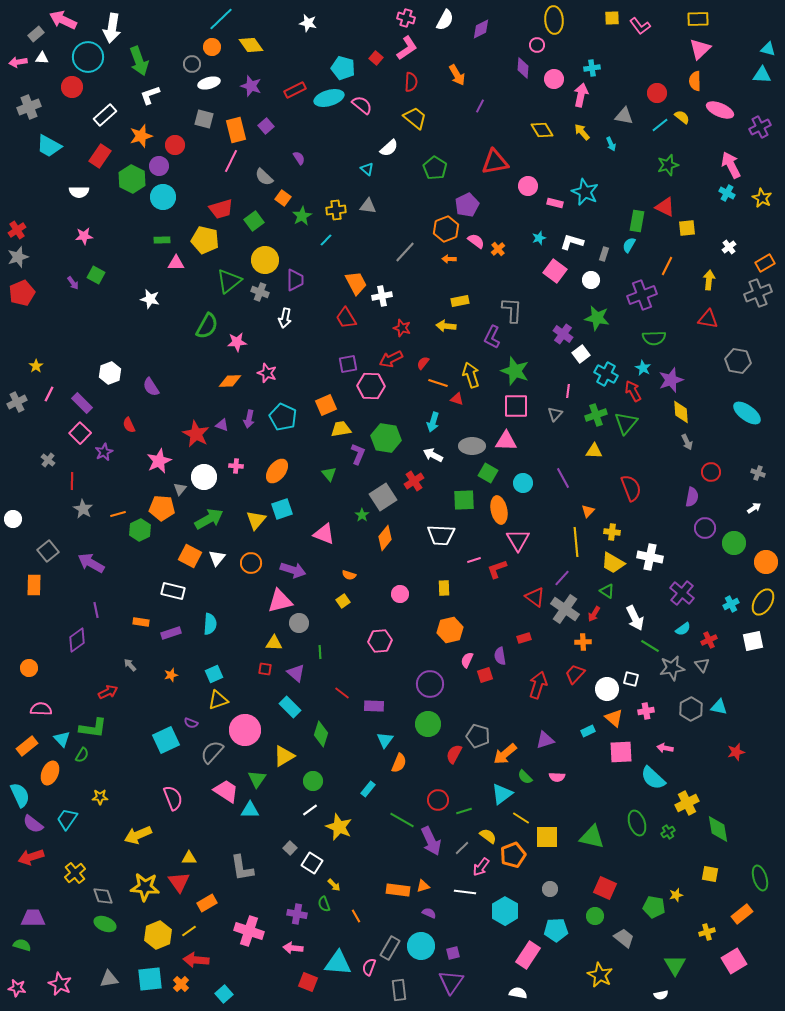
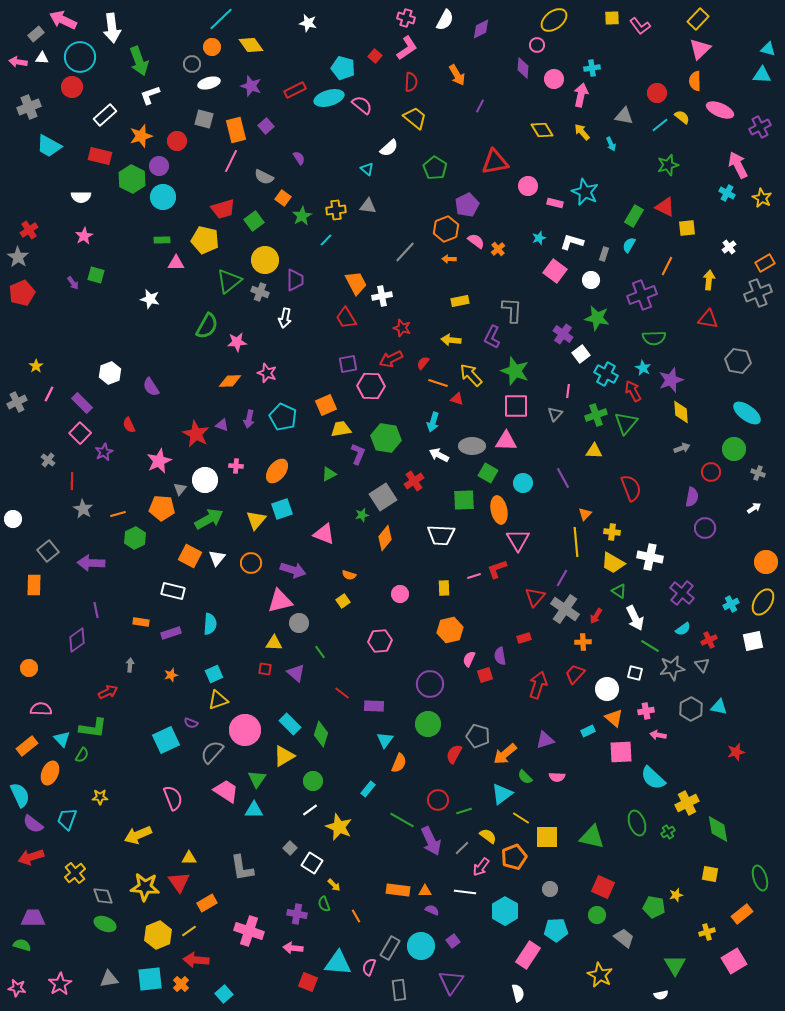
yellow rectangle at (698, 19): rotated 45 degrees counterclockwise
yellow ellipse at (554, 20): rotated 56 degrees clockwise
white arrow at (112, 28): rotated 16 degrees counterclockwise
cyan circle at (88, 57): moved 8 px left
red square at (376, 58): moved 1 px left, 2 px up
pink arrow at (18, 62): rotated 18 degrees clockwise
red circle at (175, 145): moved 2 px right, 4 px up
red rectangle at (100, 156): rotated 70 degrees clockwise
pink arrow at (731, 165): moved 7 px right
gray semicircle at (264, 177): rotated 18 degrees counterclockwise
white semicircle at (79, 192): moved 2 px right, 5 px down
red trapezoid at (221, 209): moved 2 px right
green rectangle at (637, 221): moved 3 px left, 5 px up; rotated 20 degrees clockwise
red cross at (17, 230): moved 12 px right
pink star at (84, 236): rotated 24 degrees counterclockwise
gray star at (18, 257): rotated 20 degrees counterclockwise
green square at (96, 275): rotated 12 degrees counterclockwise
yellow arrow at (446, 326): moved 5 px right, 14 px down
yellow arrow at (471, 375): rotated 25 degrees counterclockwise
gray arrow at (687, 442): moved 5 px left, 6 px down; rotated 84 degrees counterclockwise
white arrow at (433, 455): moved 6 px right
green triangle at (329, 474): rotated 42 degrees clockwise
white circle at (204, 477): moved 1 px right, 3 px down
orange triangle at (588, 511): moved 3 px left, 3 px down
green star at (362, 515): rotated 24 degrees clockwise
green hexagon at (140, 530): moved 5 px left, 8 px down
green circle at (734, 543): moved 94 px up
pink line at (474, 560): moved 16 px down
purple arrow at (91, 563): rotated 28 degrees counterclockwise
purple line at (562, 578): rotated 12 degrees counterclockwise
green triangle at (607, 591): moved 12 px right
red triangle at (535, 597): rotated 35 degrees clockwise
red arrow at (594, 614): moved 2 px right, 2 px down
green line at (320, 652): rotated 32 degrees counterclockwise
pink semicircle at (467, 660): moved 2 px right, 1 px up
gray arrow at (130, 665): rotated 48 degrees clockwise
white square at (631, 679): moved 4 px right, 6 px up
cyan rectangle at (290, 707): moved 17 px down
pink arrow at (665, 748): moved 7 px left, 13 px up
cyan triangle at (250, 810): moved 4 px right
cyan trapezoid at (67, 819): rotated 15 degrees counterclockwise
orange pentagon at (513, 855): moved 1 px right, 2 px down
orange triangle at (423, 886): moved 2 px right, 5 px down; rotated 16 degrees clockwise
red square at (605, 888): moved 2 px left, 1 px up
purple semicircle at (429, 913): moved 3 px right, 3 px up
green circle at (595, 916): moved 2 px right, 1 px up
purple square at (453, 953): moved 12 px up; rotated 24 degrees counterclockwise
pink star at (60, 984): rotated 15 degrees clockwise
white semicircle at (518, 993): rotated 66 degrees clockwise
